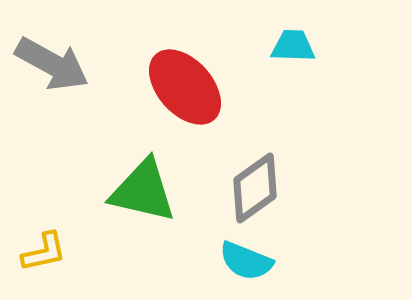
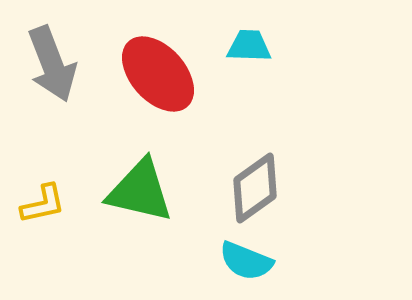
cyan trapezoid: moved 44 px left
gray arrow: rotated 40 degrees clockwise
red ellipse: moved 27 px left, 13 px up
green triangle: moved 3 px left
yellow L-shape: moved 1 px left, 48 px up
